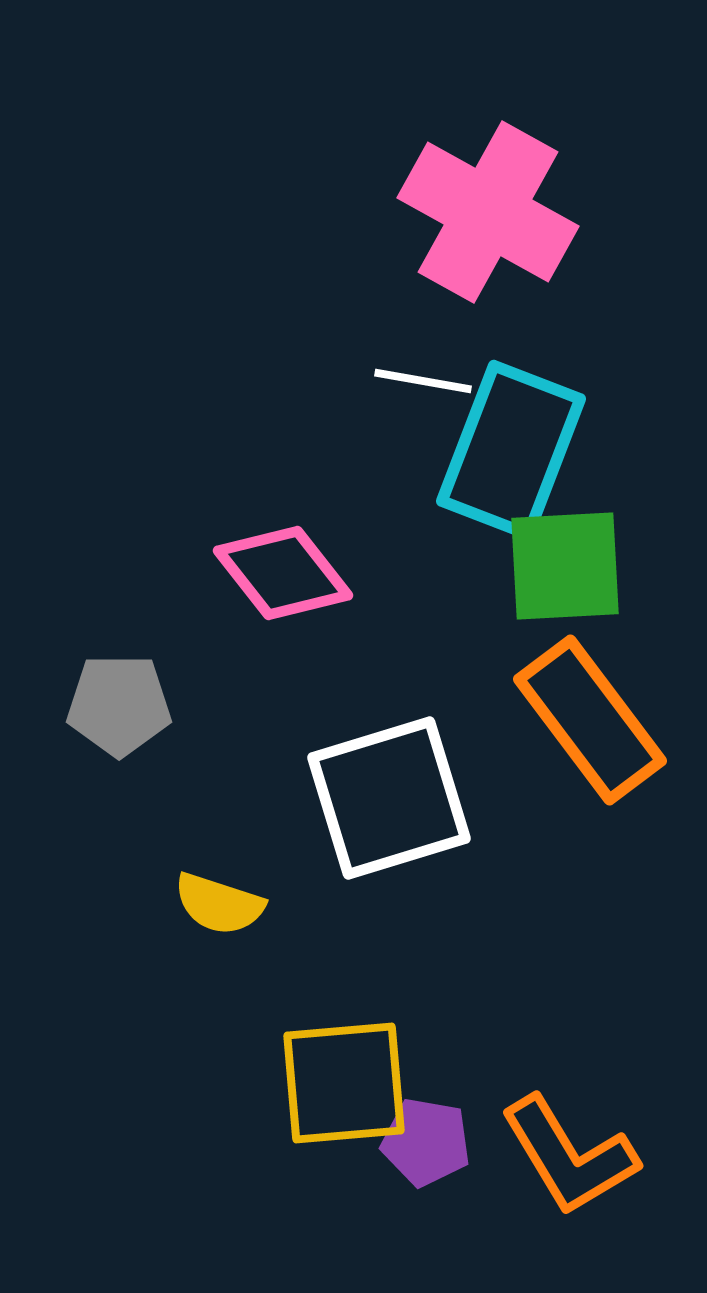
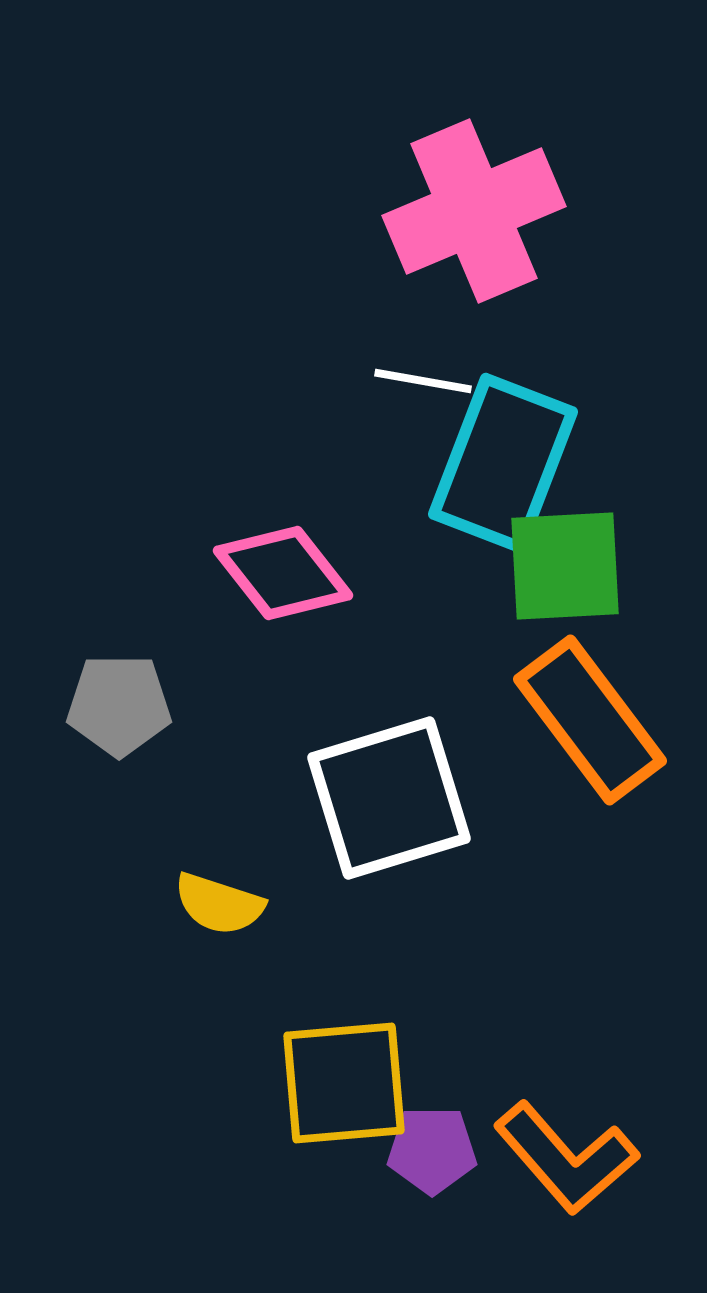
pink cross: moved 14 px left, 1 px up; rotated 38 degrees clockwise
cyan rectangle: moved 8 px left, 13 px down
purple pentagon: moved 6 px right, 8 px down; rotated 10 degrees counterclockwise
orange L-shape: moved 3 px left, 2 px down; rotated 10 degrees counterclockwise
